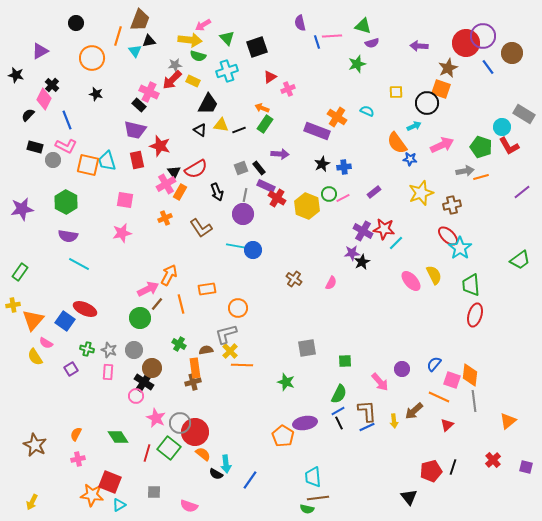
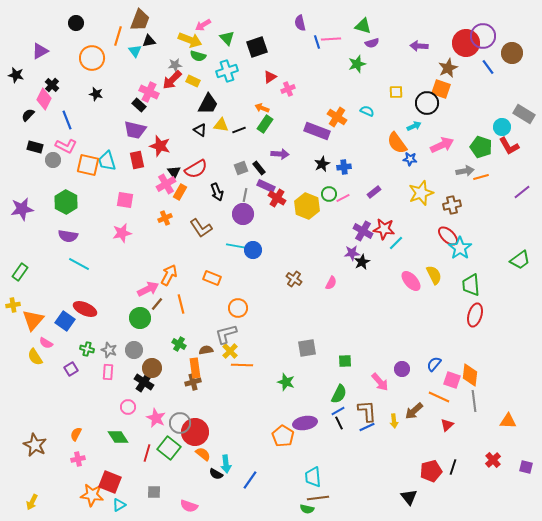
pink line at (332, 36): moved 1 px left, 3 px down
yellow arrow at (190, 40): rotated 15 degrees clockwise
orange rectangle at (207, 289): moved 5 px right, 11 px up; rotated 30 degrees clockwise
pink circle at (136, 396): moved 8 px left, 11 px down
orange triangle at (508, 421): rotated 42 degrees clockwise
